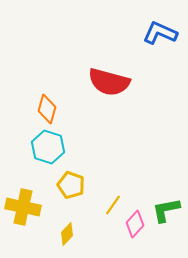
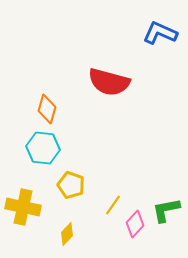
cyan hexagon: moved 5 px left, 1 px down; rotated 12 degrees counterclockwise
